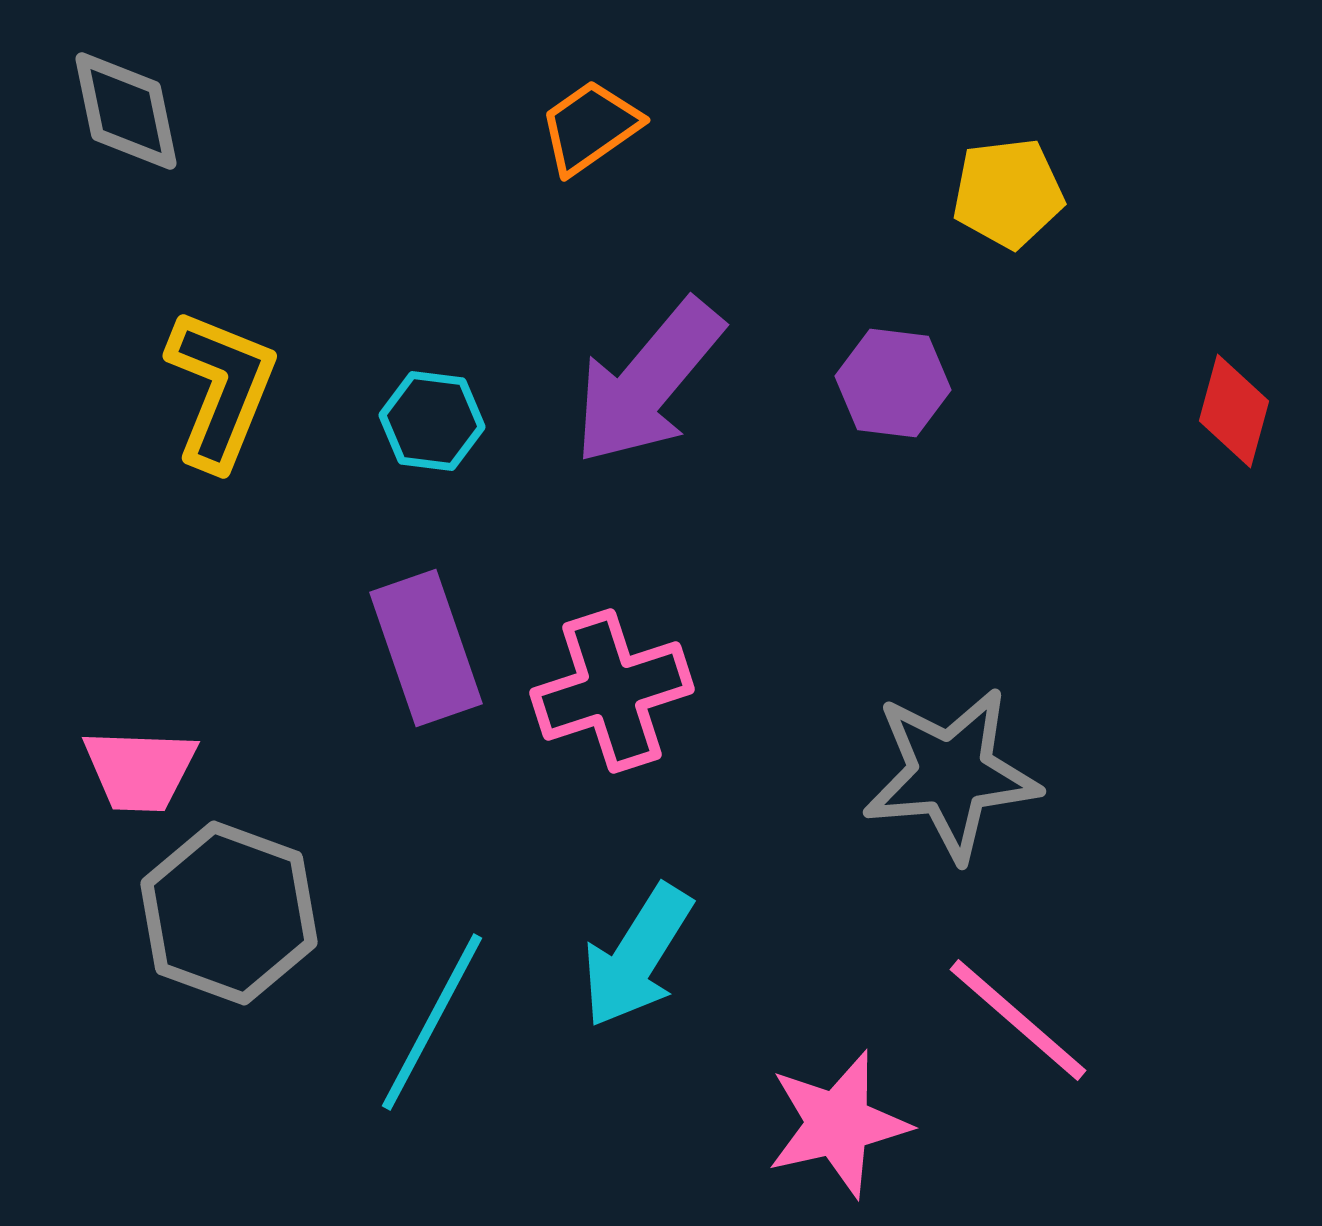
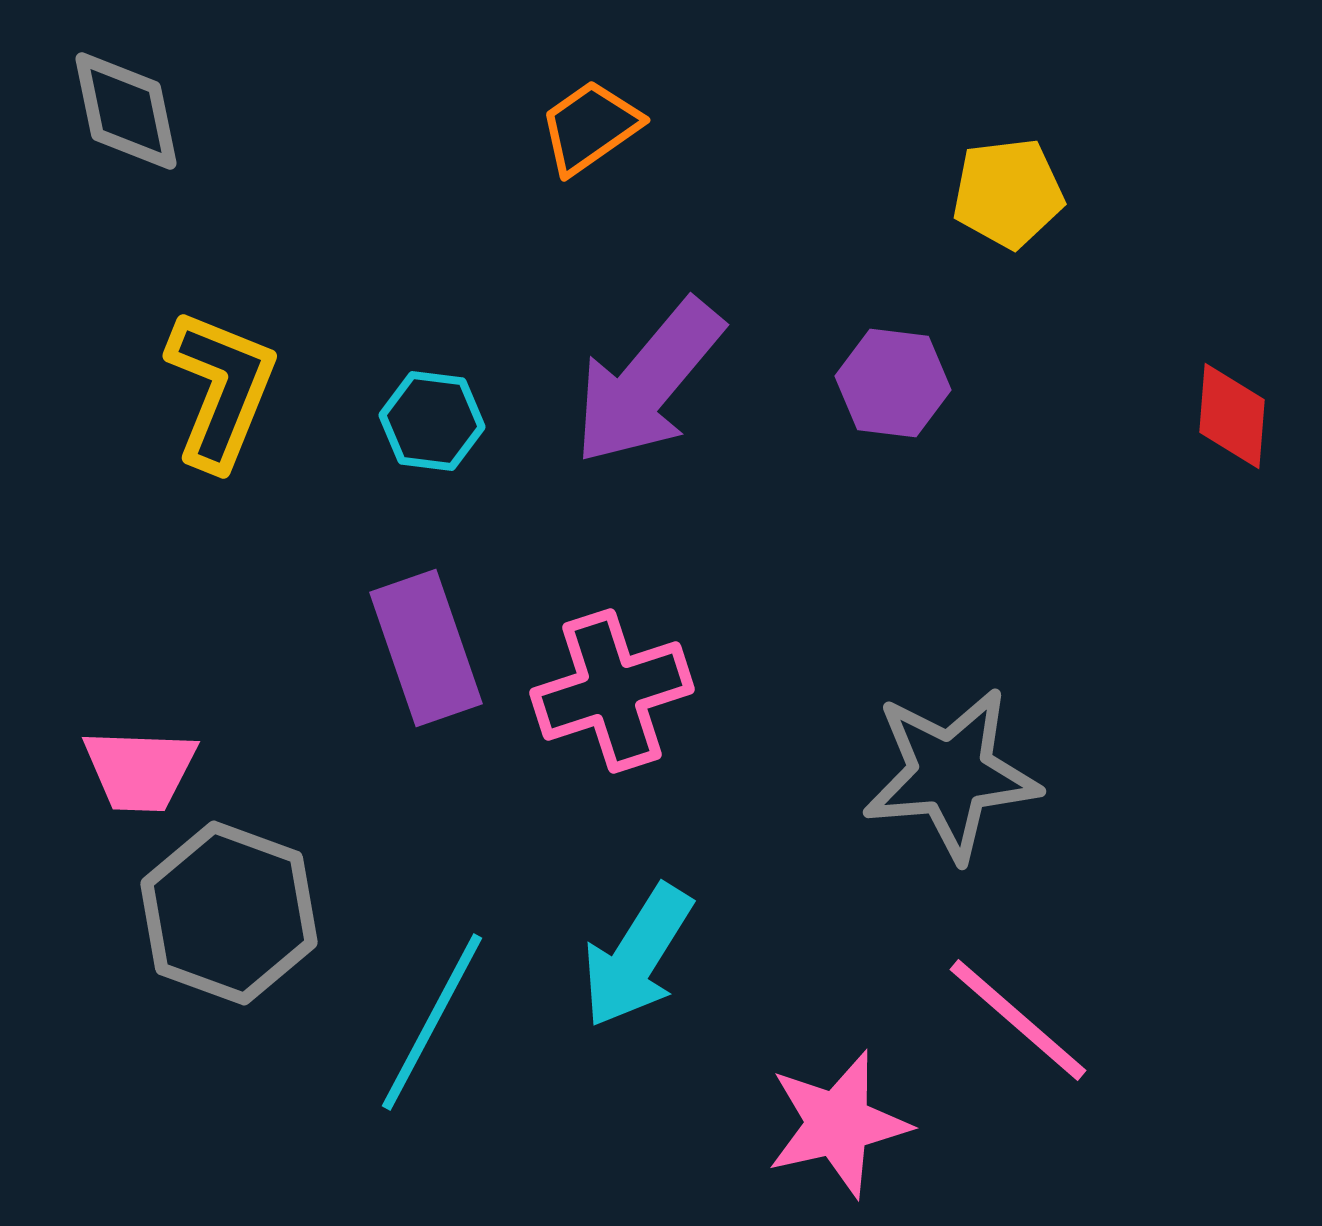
red diamond: moved 2 px left, 5 px down; rotated 11 degrees counterclockwise
